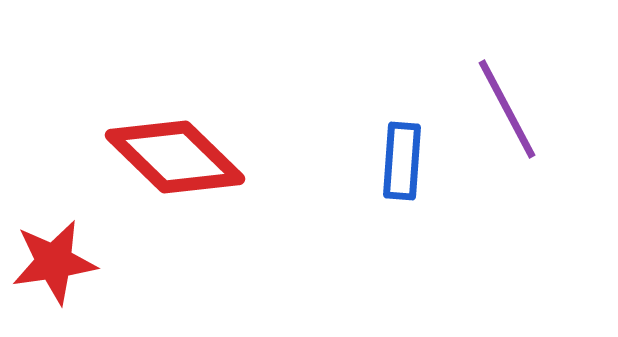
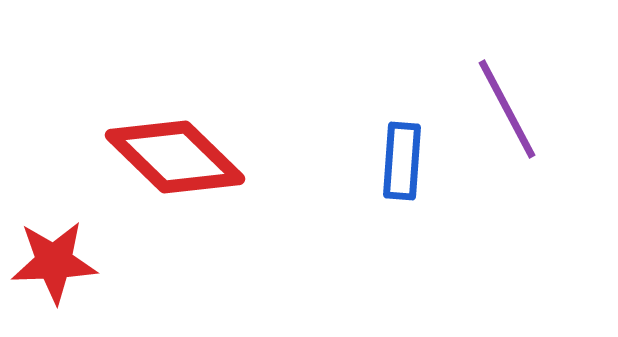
red star: rotated 6 degrees clockwise
